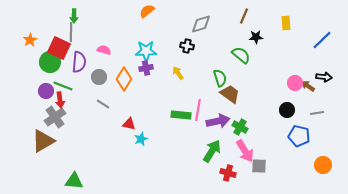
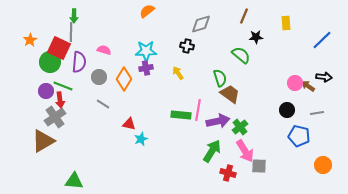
green cross at (240, 127): rotated 21 degrees clockwise
